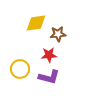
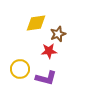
brown star: rotated 14 degrees counterclockwise
red star: moved 4 px up
purple L-shape: moved 3 px left, 1 px down
